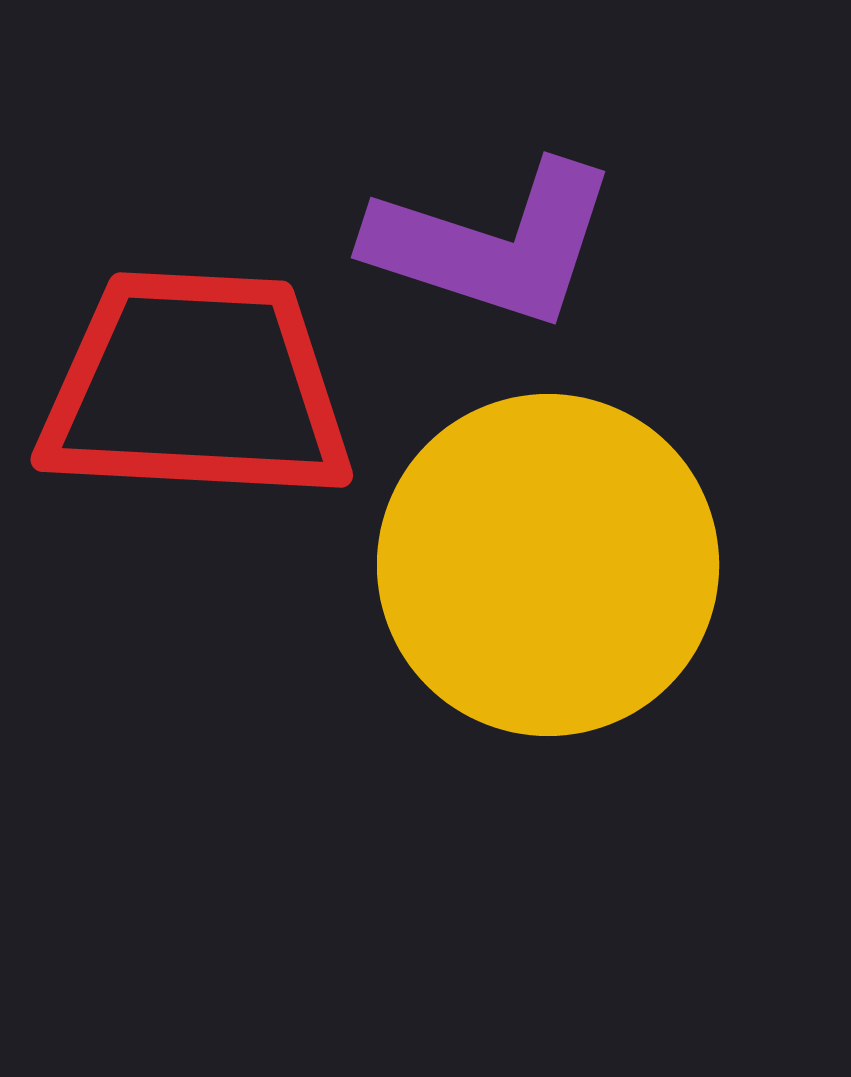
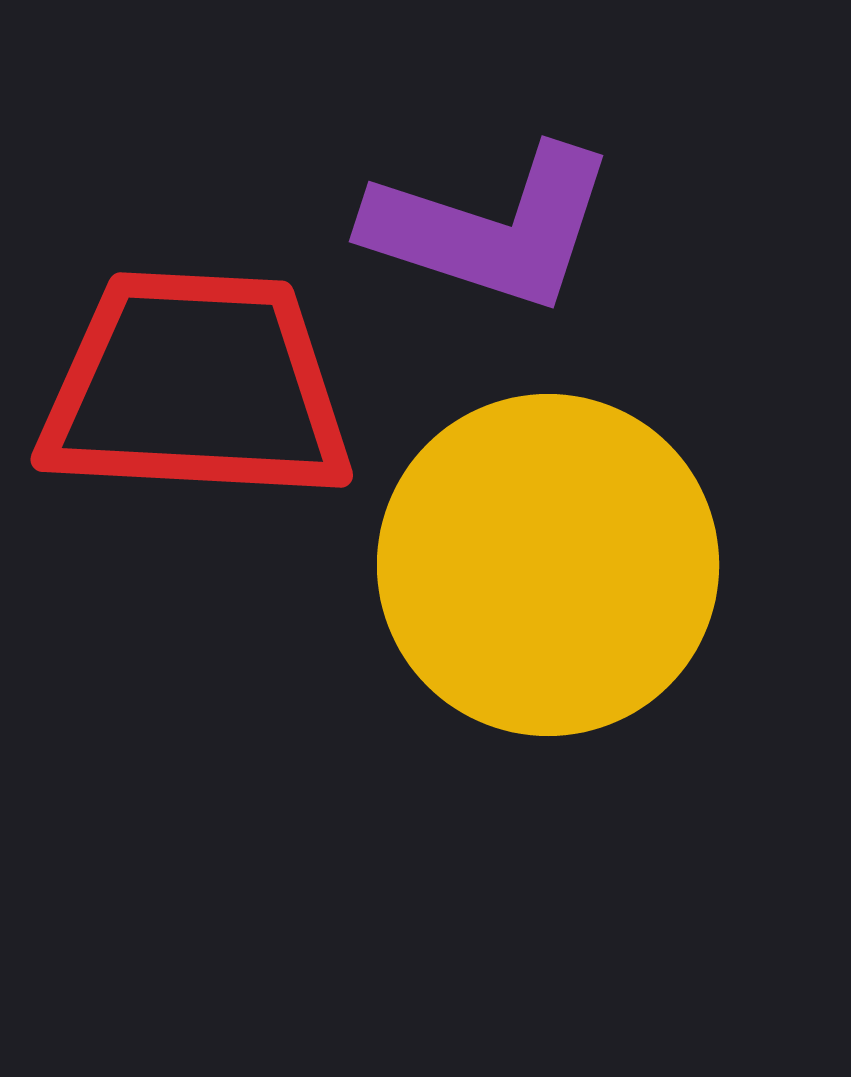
purple L-shape: moved 2 px left, 16 px up
